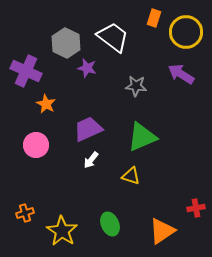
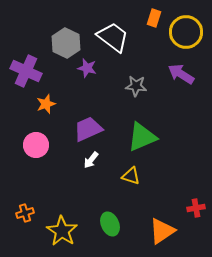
orange star: rotated 24 degrees clockwise
